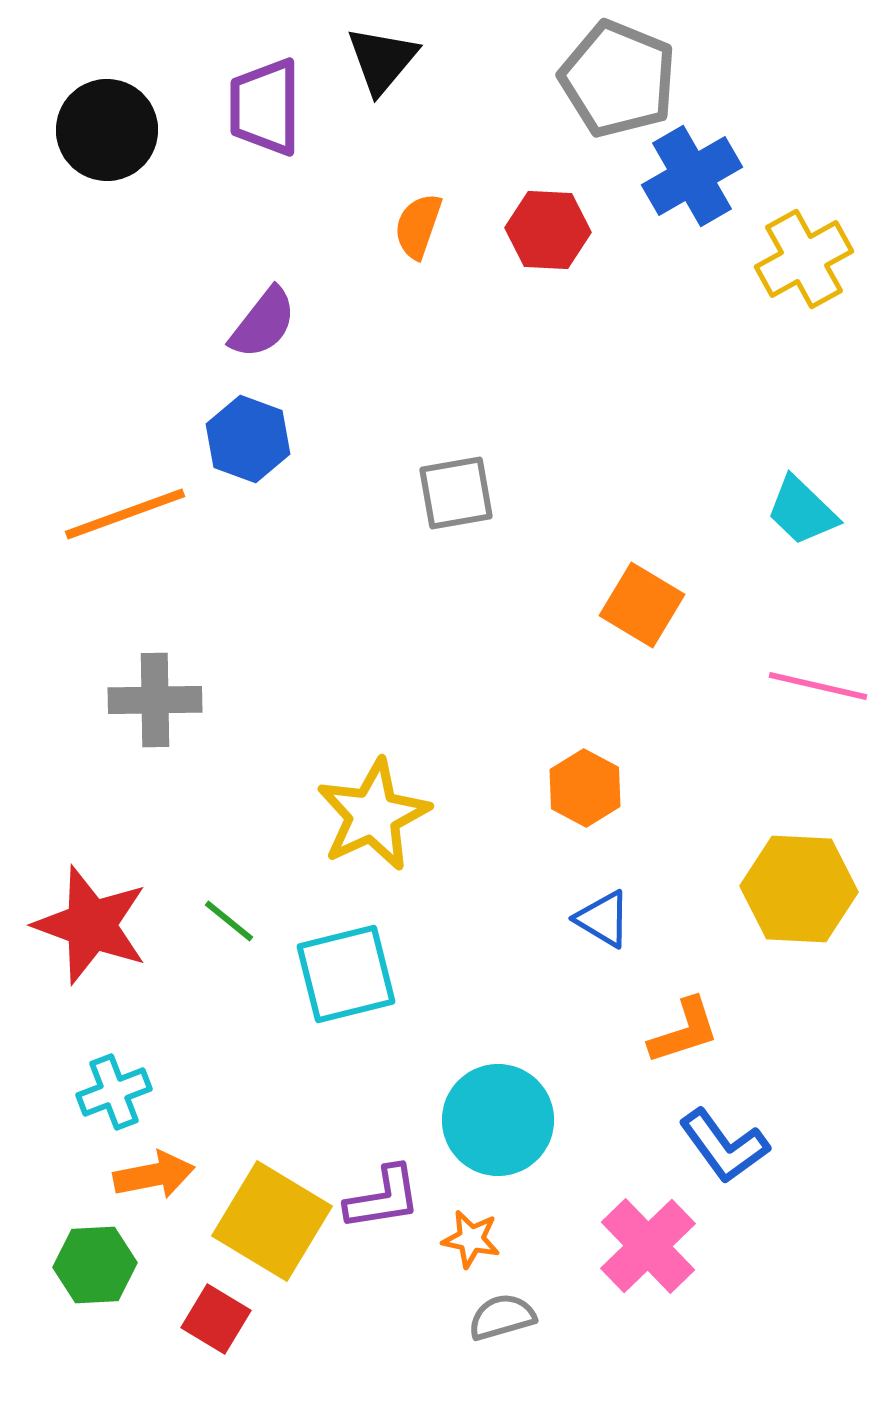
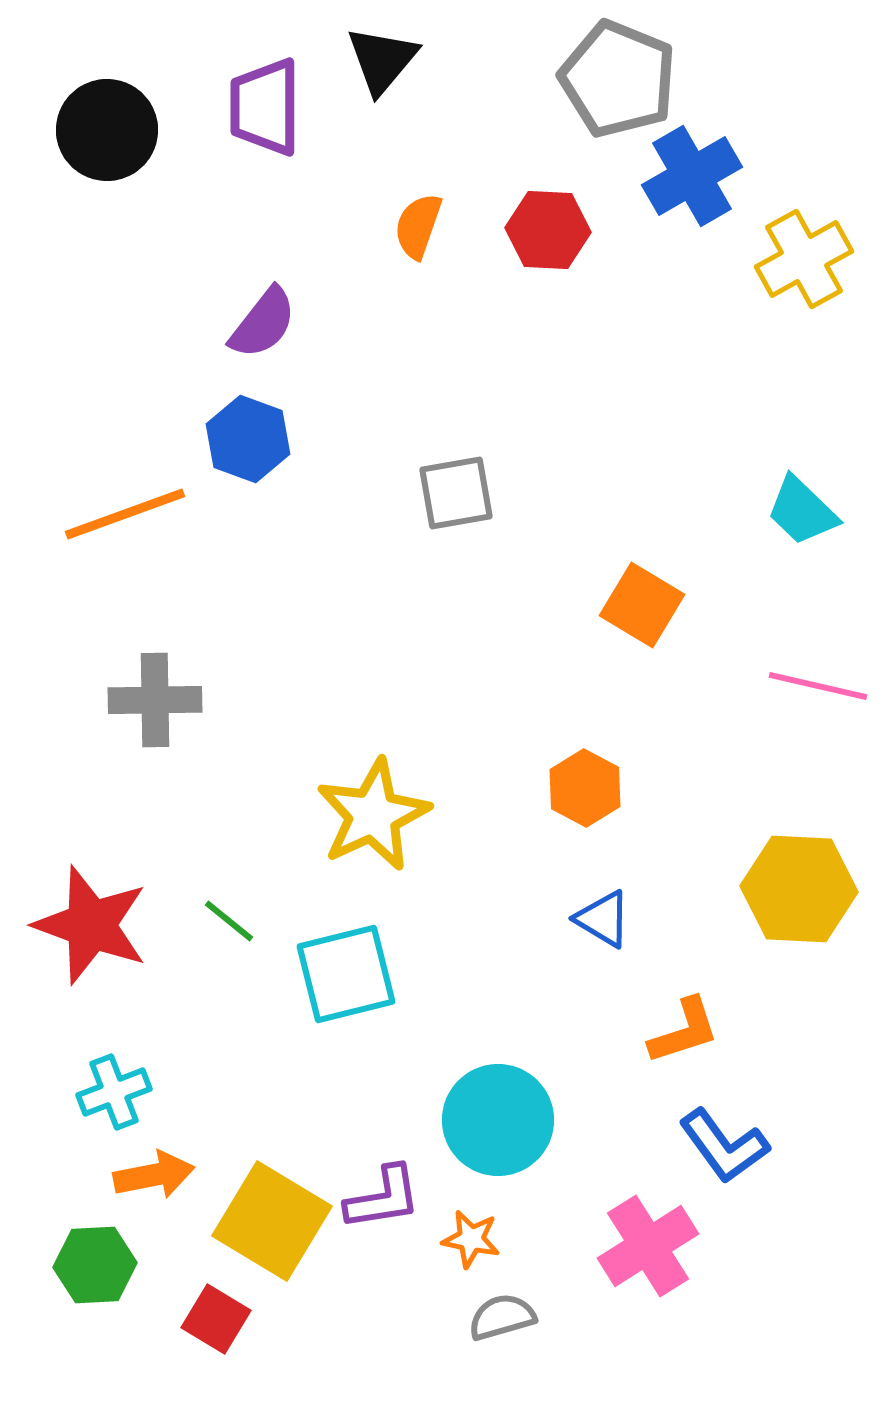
pink cross: rotated 12 degrees clockwise
